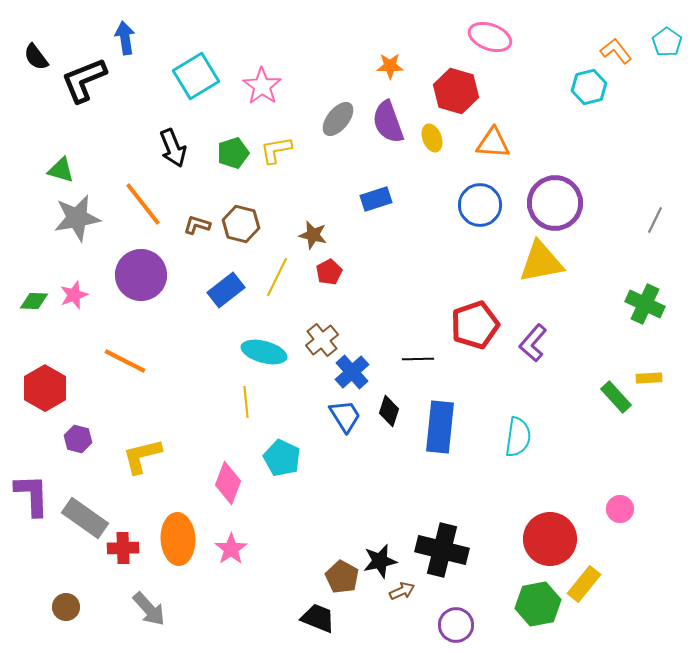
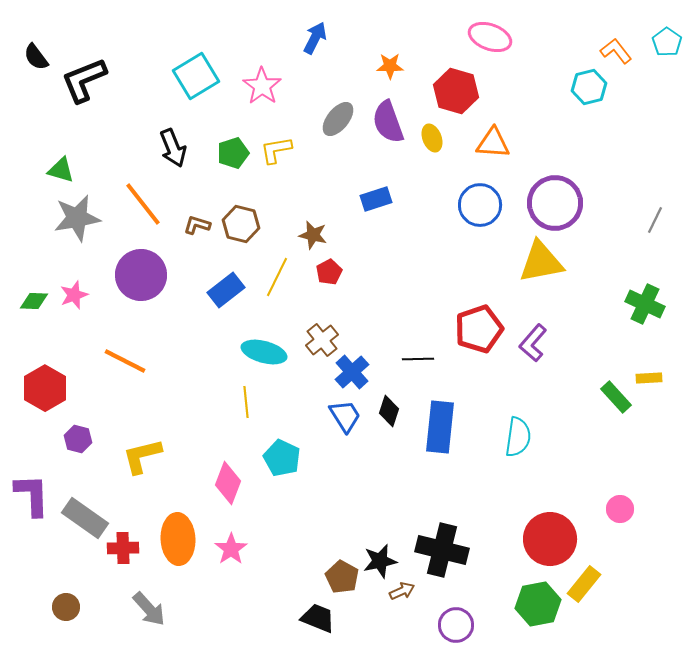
blue arrow at (125, 38): moved 190 px right; rotated 36 degrees clockwise
red pentagon at (475, 325): moved 4 px right, 4 px down
